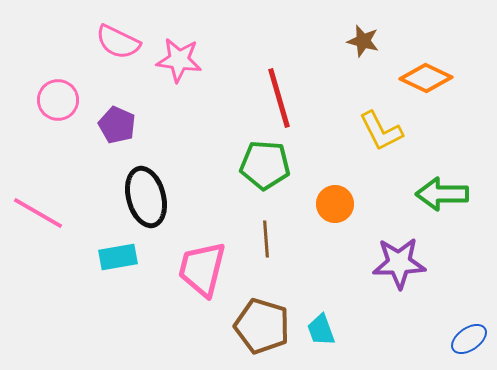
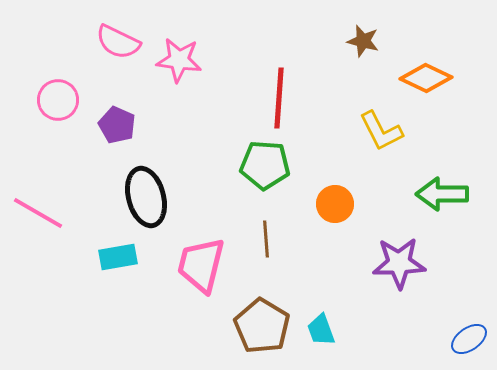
red line: rotated 20 degrees clockwise
pink trapezoid: moved 1 px left, 4 px up
brown pentagon: rotated 14 degrees clockwise
